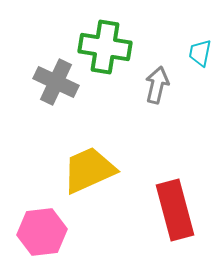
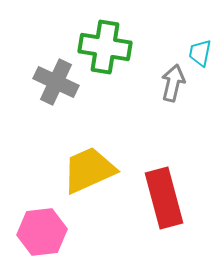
gray arrow: moved 16 px right, 2 px up
red rectangle: moved 11 px left, 12 px up
